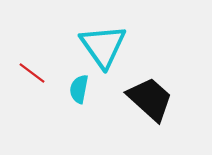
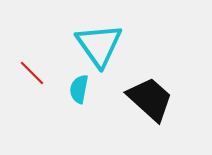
cyan triangle: moved 4 px left, 1 px up
red line: rotated 8 degrees clockwise
